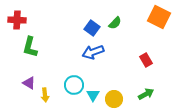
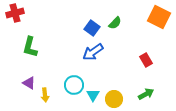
red cross: moved 2 px left, 7 px up; rotated 18 degrees counterclockwise
blue arrow: rotated 15 degrees counterclockwise
